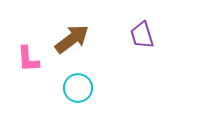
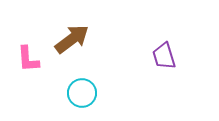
purple trapezoid: moved 22 px right, 21 px down
cyan circle: moved 4 px right, 5 px down
